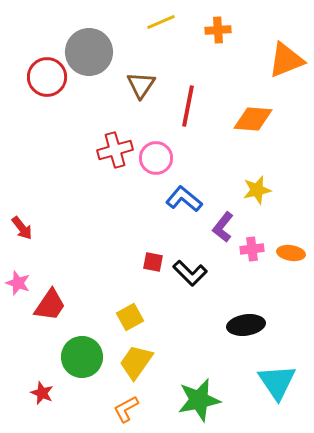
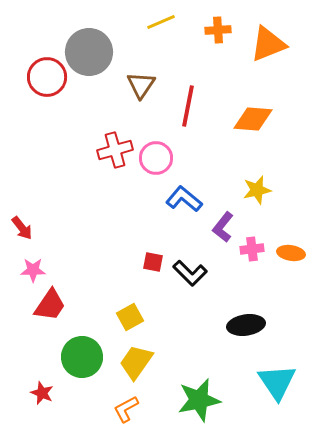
orange triangle: moved 18 px left, 16 px up
pink star: moved 15 px right, 13 px up; rotated 20 degrees counterclockwise
